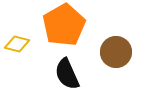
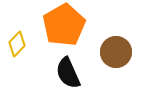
yellow diamond: rotated 60 degrees counterclockwise
black semicircle: moved 1 px right, 1 px up
